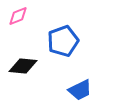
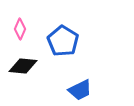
pink diamond: moved 2 px right, 13 px down; rotated 45 degrees counterclockwise
blue pentagon: rotated 20 degrees counterclockwise
